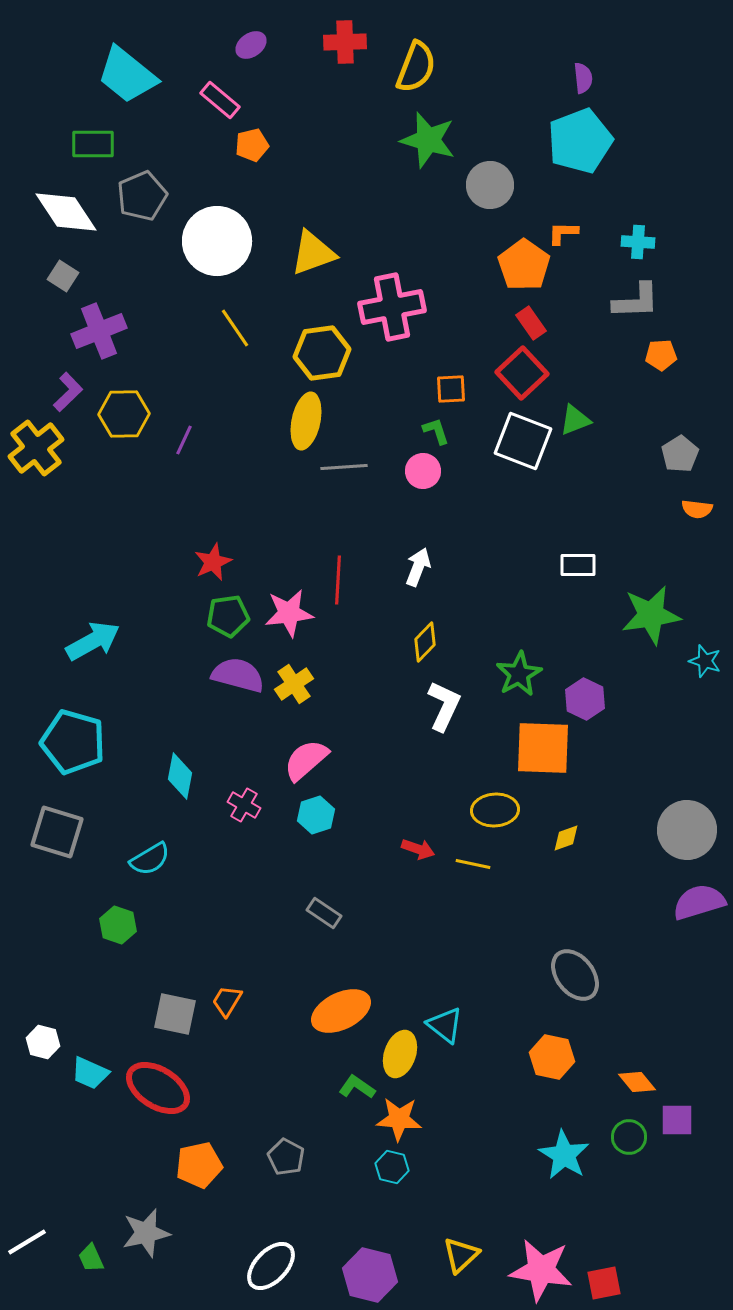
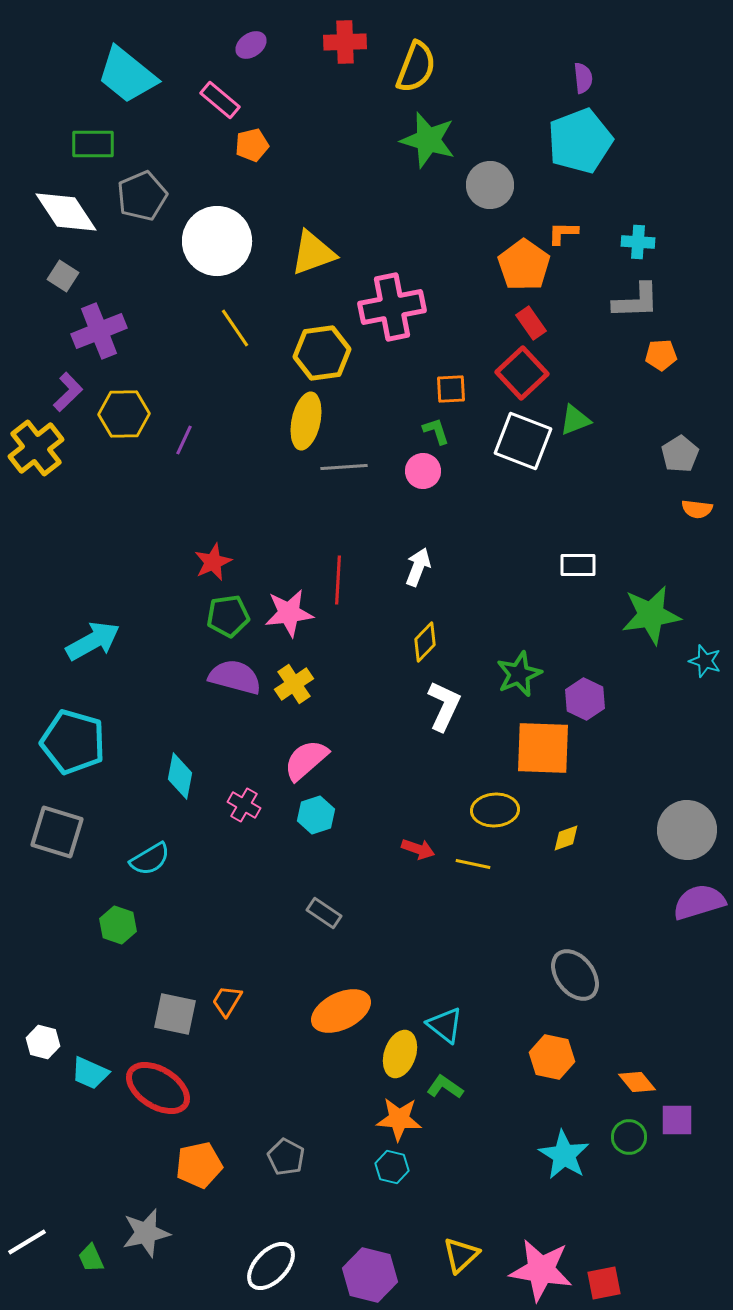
green star at (519, 674): rotated 6 degrees clockwise
purple semicircle at (238, 675): moved 3 px left, 2 px down
green L-shape at (357, 1087): moved 88 px right
